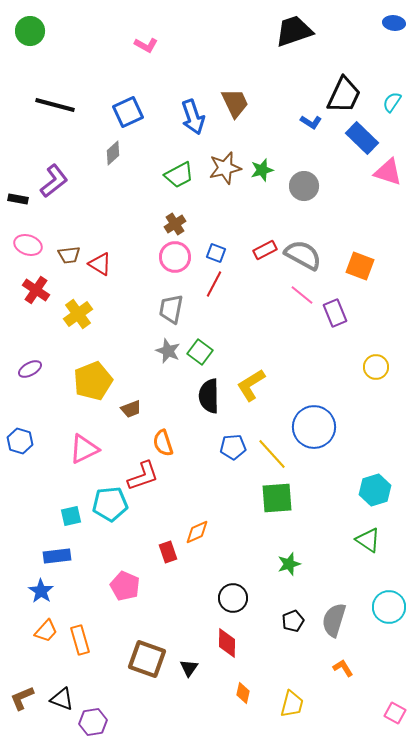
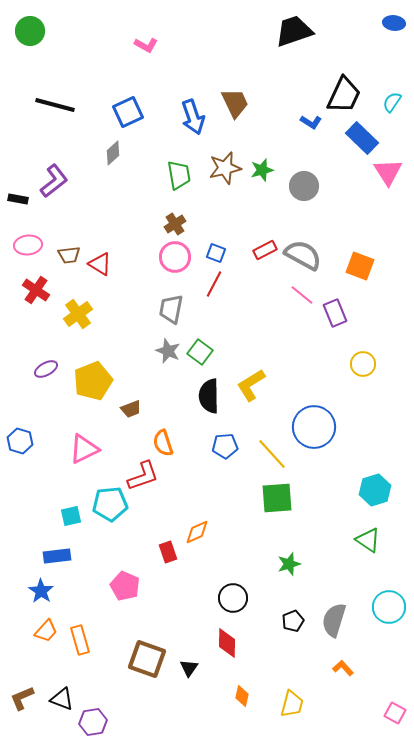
pink triangle at (388, 172): rotated 40 degrees clockwise
green trapezoid at (179, 175): rotated 72 degrees counterclockwise
pink ellipse at (28, 245): rotated 24 degrees counterclockwise
yellow circle at (376, 367): moved 13 px left, 3 px up
purple ellipse at (30, 369): moved 16 px right
blue pentagon at (233, 447): moved 8 px left, 1 px up
orange L-shape at (343, 668): rotated 10 degrees counterclockwise
orange diamond at (243, 693): moved 1 px left, 3 px down
